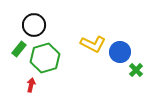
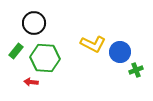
black circle: moved 2 px up
green rectangle: moved 3 px left, 2 px down
green hexagon: rotated 20 degrees clockwise
green cross: rotated 24 degrees clockwise
red arrow: moved 3 px up; rotated 96 degrees counterclockwise
